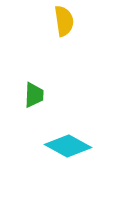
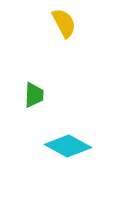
yellow semicircle: moved 2 px down; rotated 20 degrees counterclockwise
